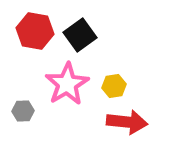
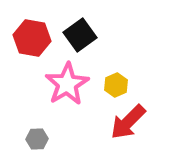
red hexagon: moved 3 px left, 7 px down
yellow hexagon: moved 2 px right, 1 px up; rotated 15 degrees counterclockwise
gray hexagon: moved 14 px right, 28 px down
red arrow: moved 1 px right; rotated 129 degrees clockwise
